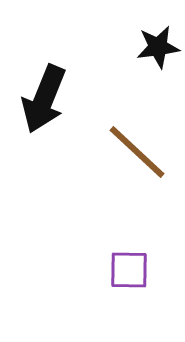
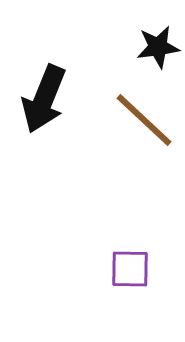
brown line: moved 7 px right, 32 px up
purple square: moved 1 px right, 1 px up
